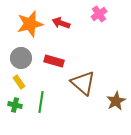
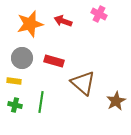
pink cross: rotated 28 degrees counterclockwise
red arrow: moved 2 px right, 2 px up
gray circle: moved 1 px right
yellow rectangle: moved 5 px left, 1 px up; rotated 48 degrees counterclockwise
